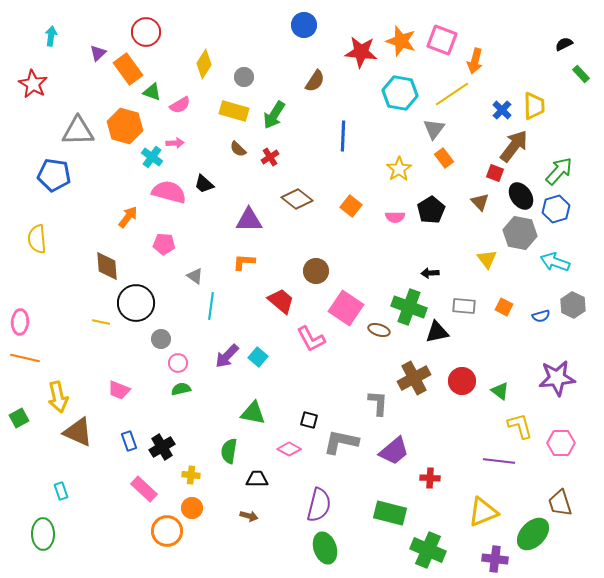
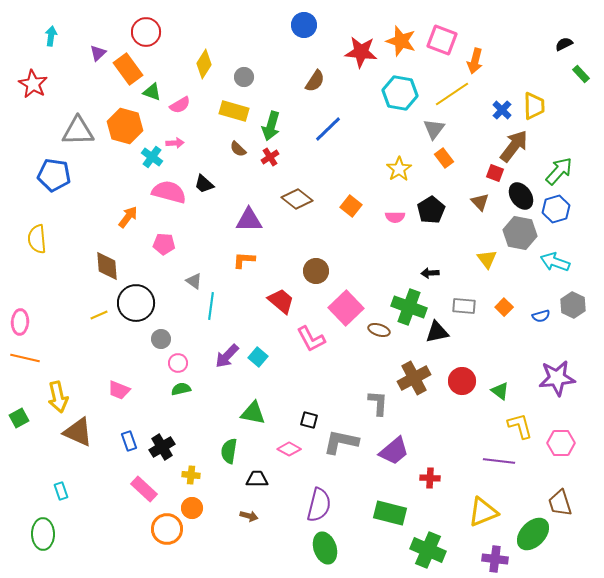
green arrow at (274, 115): moved 3 px left, 11 px down; rotated 16 degrees counterclockwise
blue line at (343, 136): moved 15 px left, 7 px up; rotated 44 degrees clockwise
orange L-shape at (244, 262): moved 2 px up
gray triangle at (195, 276): moved 1 px left, 5 px down
orange square at (504, 307): rotated 18 degrees clockwise
pink square at (346, 308): rotated 12 degrees clockwise
yellow line at (101, 322): moved 2 px left, 7 px up; rotated 36 degrees counterclockwise
orange circle at (167, 531): moved 2 px up
